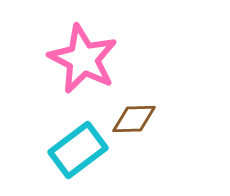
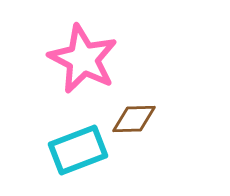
cyan rectangle: rotated 16 degrees clockwise
